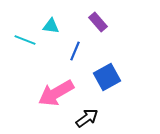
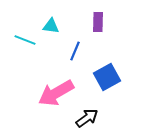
purple rectangle: rotated 42 degrees clockwise
